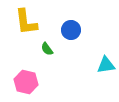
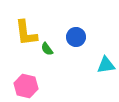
yellow L-shape: moved 11 px down
blue circle: moved 5 px right, 7 px down
pink hexagon: moved 4 px down
